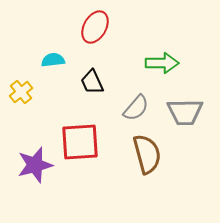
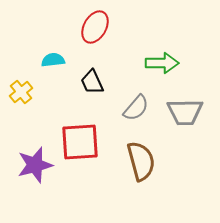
brown semicircle: moved 6 px left, 7 px down
